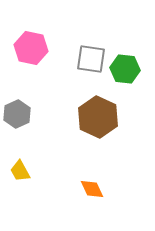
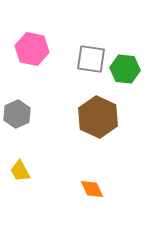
pink hexagon: moved 1 px right, 1 px down
